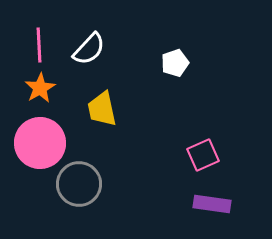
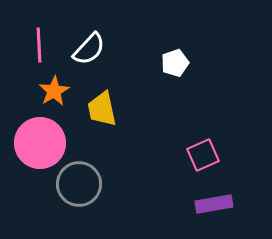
orange star: moved 14 px right, 3 px down
purple rectangle: moved 2 px right; rotated 18 degrees counterclockwise
